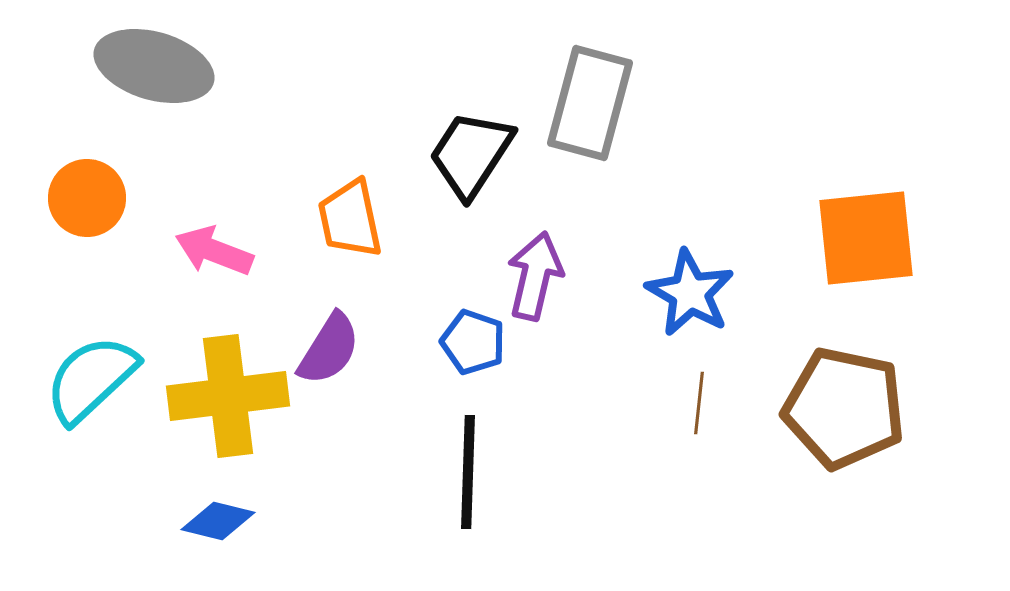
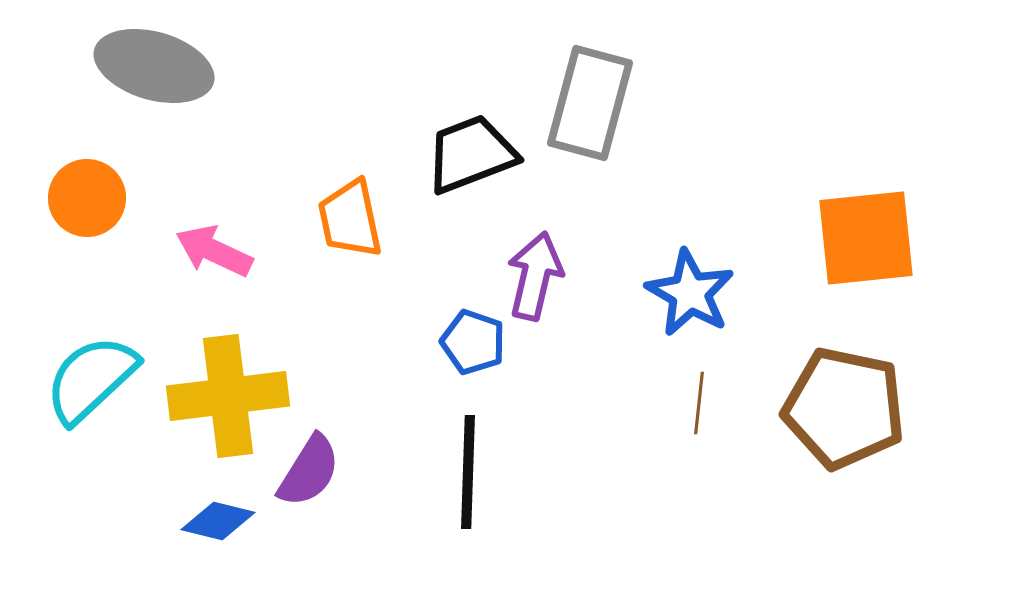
black trapezoid: rotated 36 degrees clockwise
pink arrow: rotated 4 degrees clockwise
purple semicircle: moved 20 px left, 122 px down
